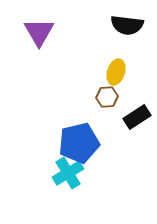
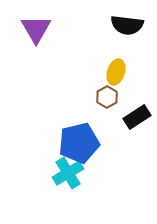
purple triangle: moved 3 px left, 3 px up
brown hexagon: rotated 25 degrees counterclockwise
